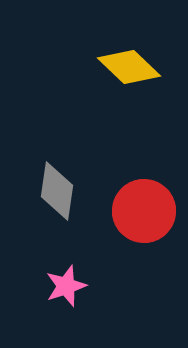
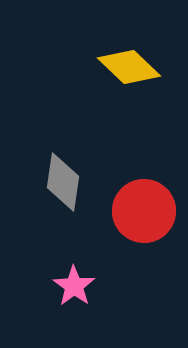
gray diamond: moved 6 px right, 9 px up
pink star: moved 8 px right; rotated 18 degrees counterclockwise
